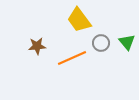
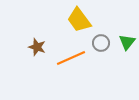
green triangle: rotated 18 degrees clockwise
brown star: moved 1 px down; rotated 24 degrees clockwise
orange line: moved 1 px left
